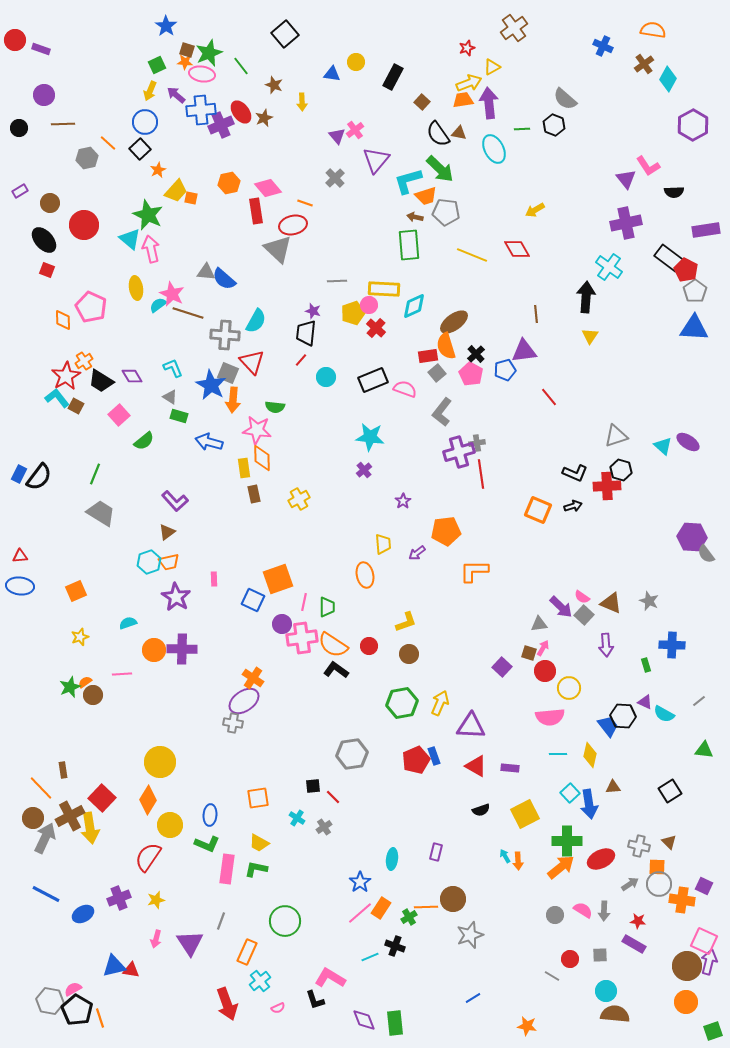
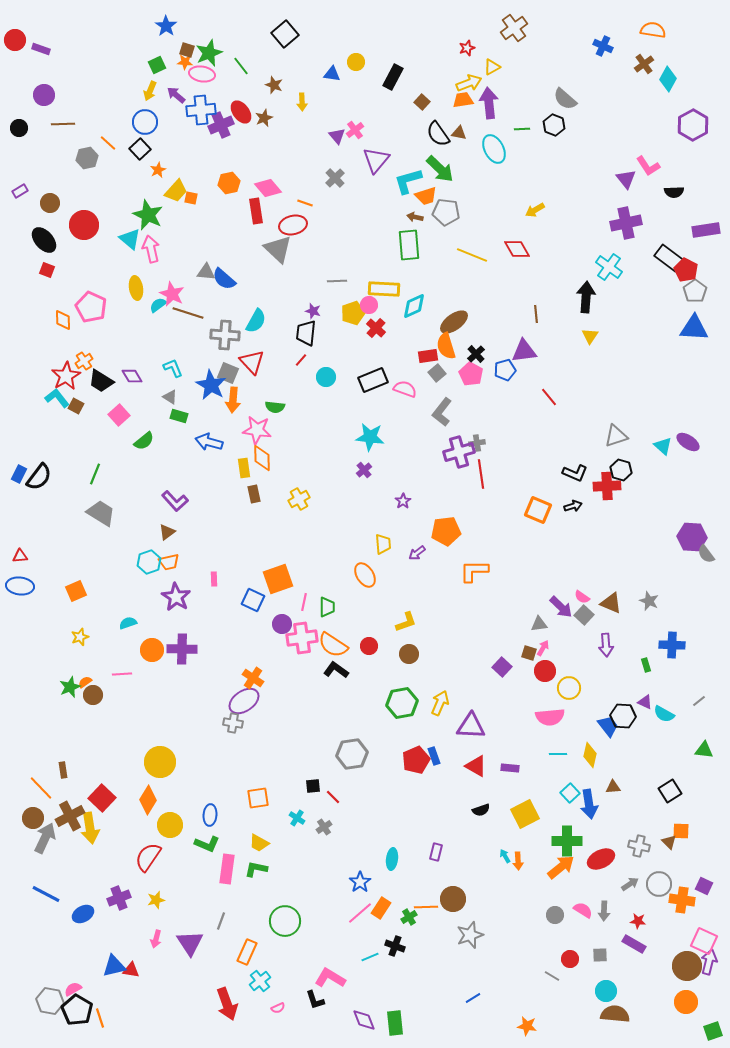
orange ellipse at (365, 575): rotated 20 degrees counterclockwise
orange circle at (154, 650): moved 2 px left
orange square at (657, 867): moved 24 px right, 36 px up
